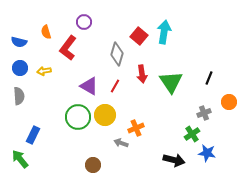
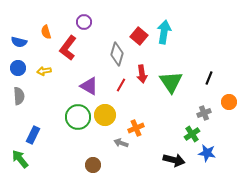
blue circle: moved 2 px left
red line: moved 6 px right, 1 px up
